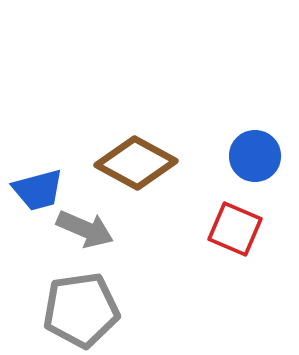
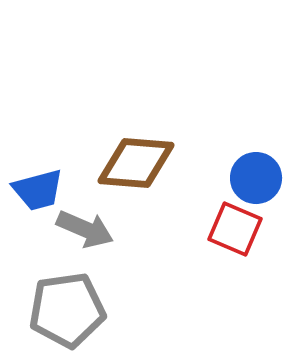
blue circle: moved 1 px right, 22 px down
brown diamond: rotated 24 degrees counterclockwise
gray pentagon: moved 14 px left
